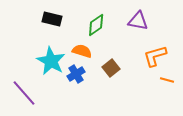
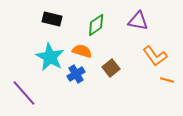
orange L-shape: rotated 110 degrees counterclockwise
cyan star: moved 1 px left, 4 px up
